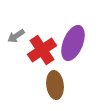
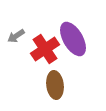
purple ellipse: moved 4 px up; rotated 52 degrees counterclockwise
red cross: moved 3 px right, 1 px up
